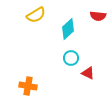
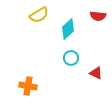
yellow semicircle: moved 3 px right
red triangle: moved 8 px right
